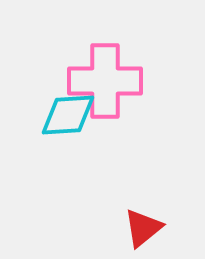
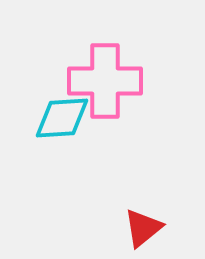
cyan diamond: moved 6 px left, 3 px down
